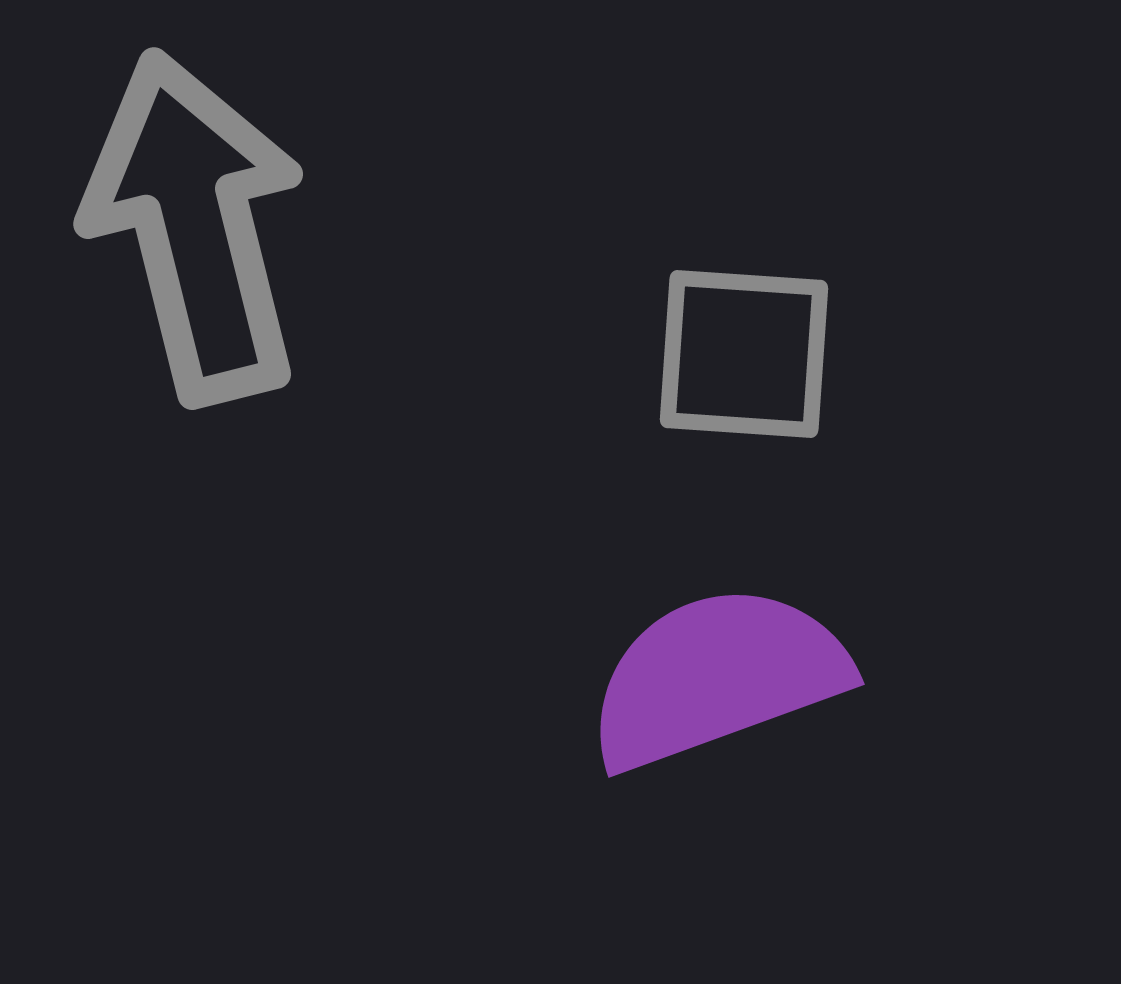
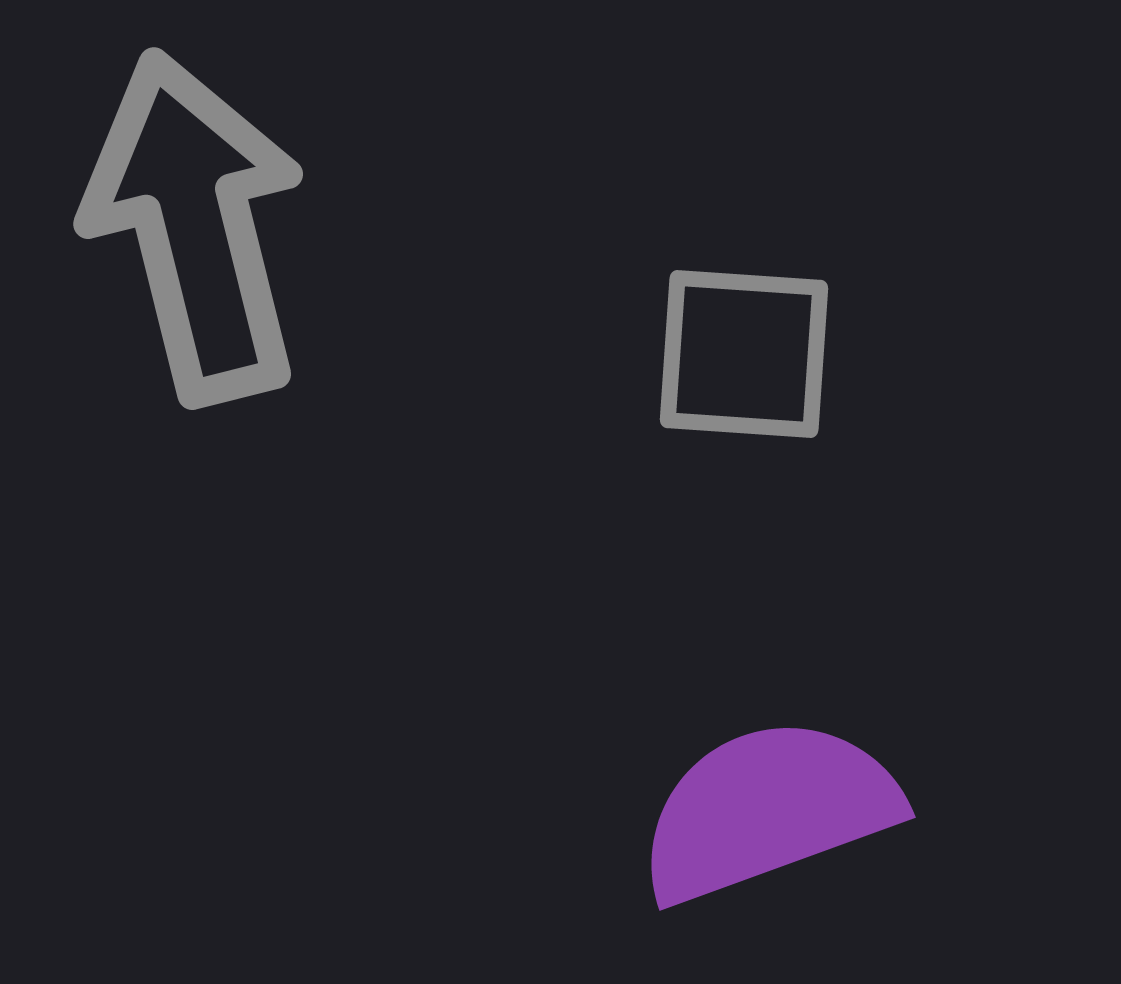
purple semicircle: moved 51 px right, 133 px down
